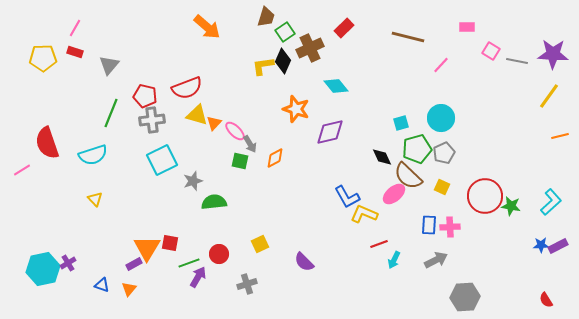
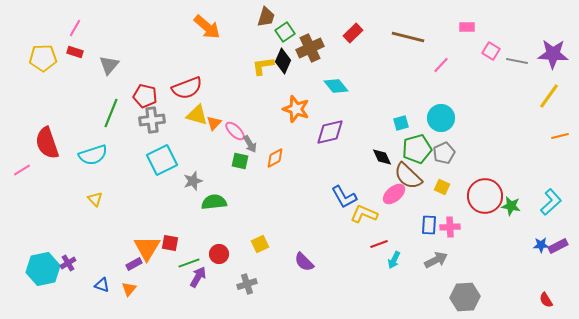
red rectangle at (344, 28): moved 9 px right, 5 px down
blue L-shape at (347, 197): moved 3 px left
